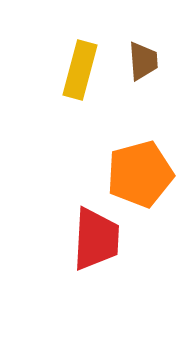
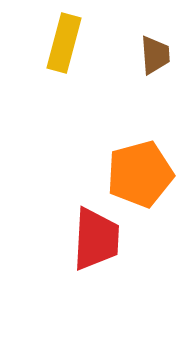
brown trapezoid: moved 12 px right, 6 px up
yellow rectangle: moved 16 px left, 27 px up
